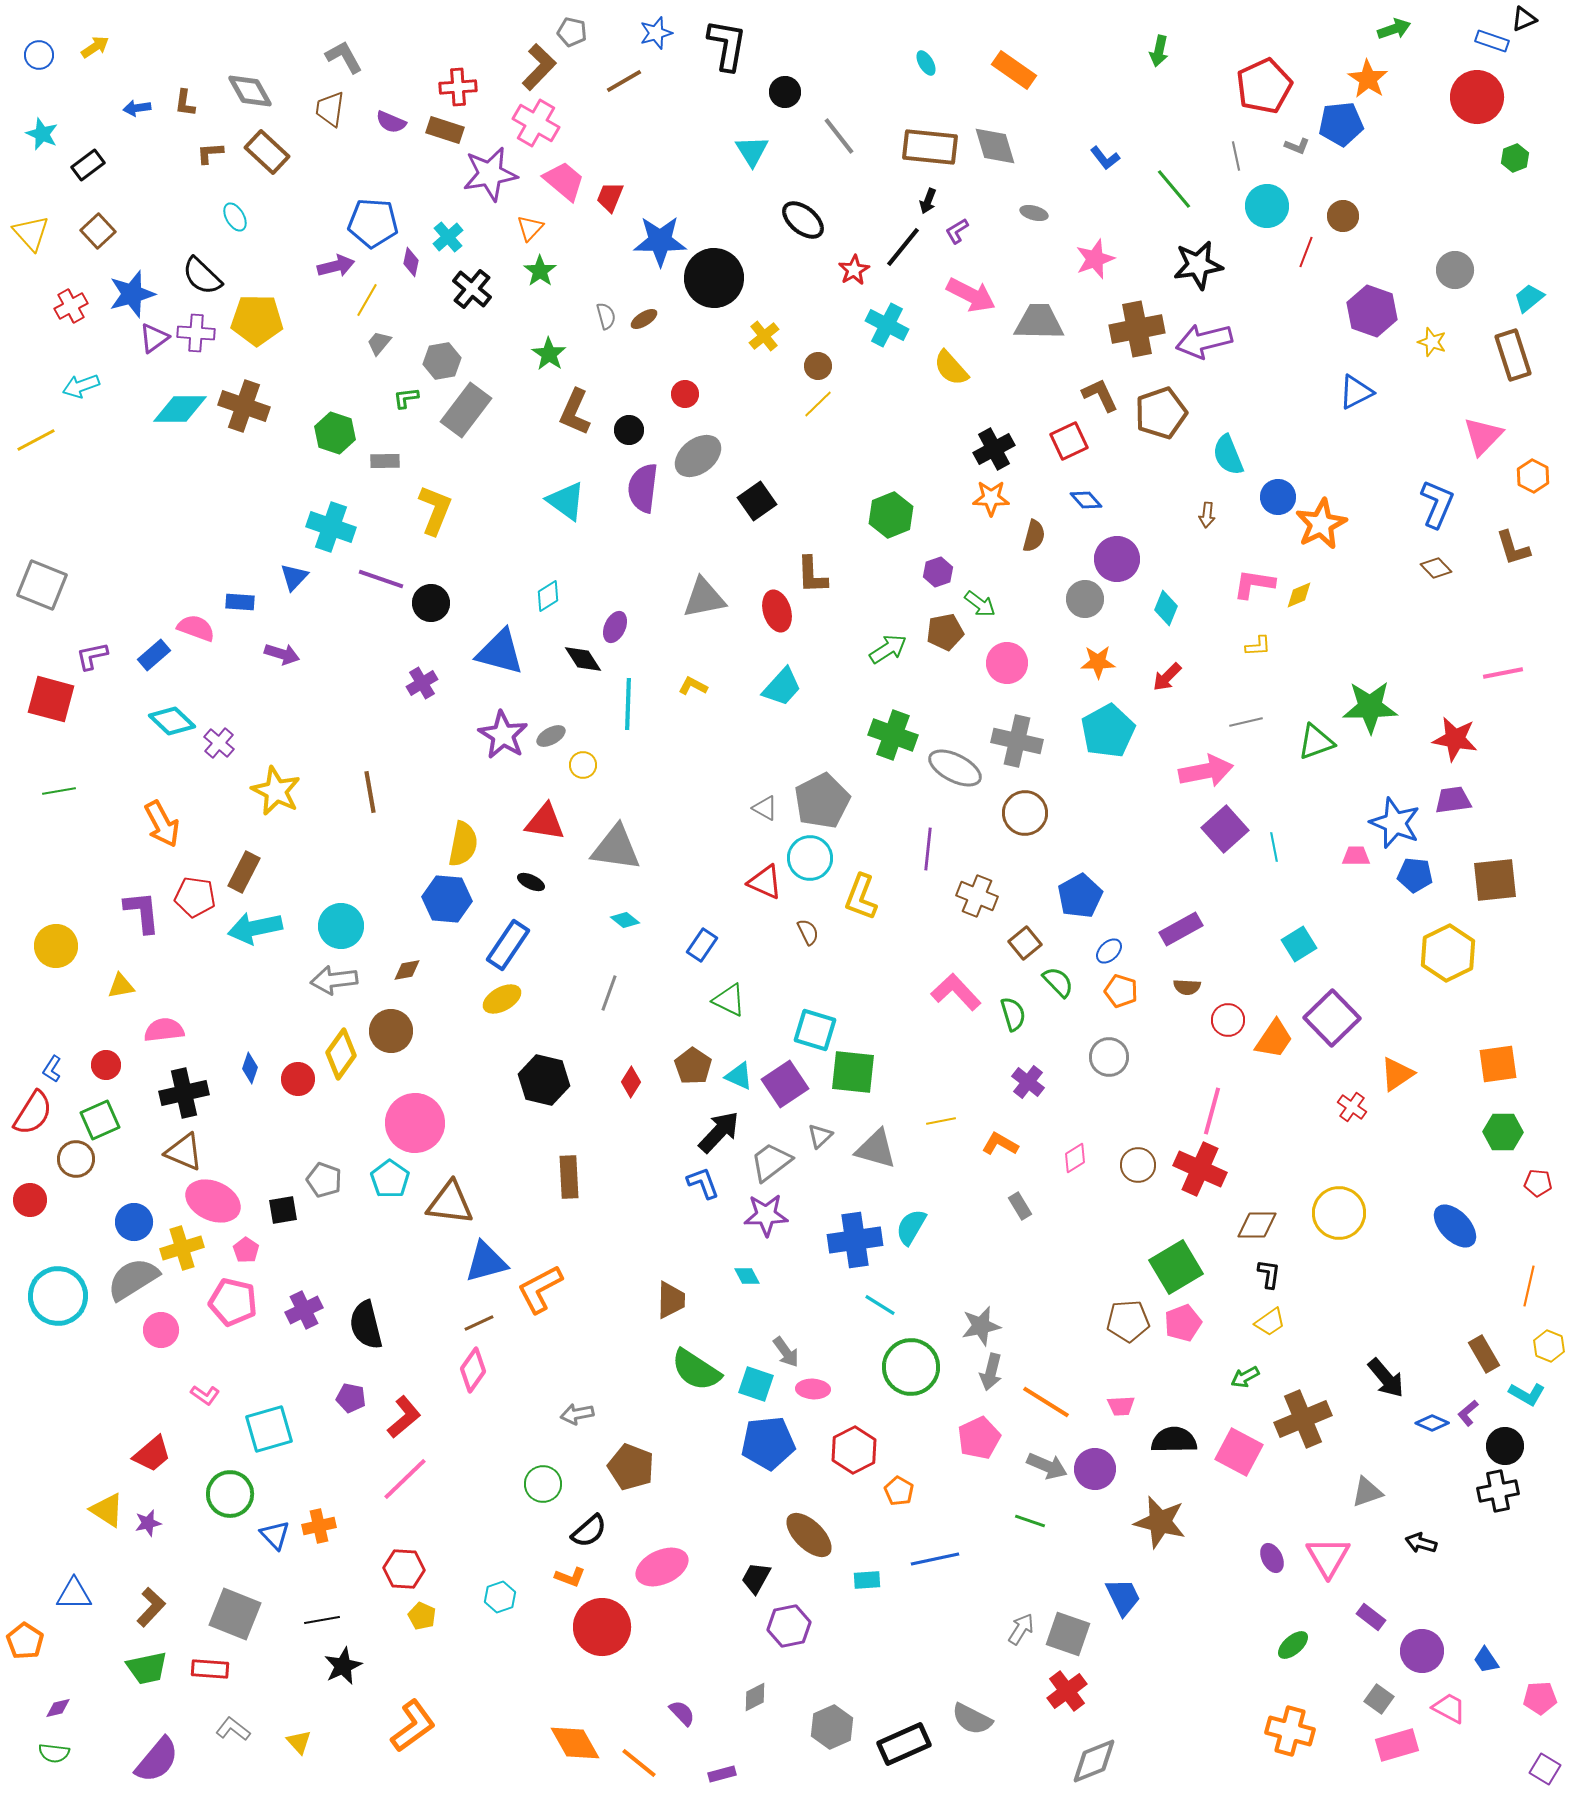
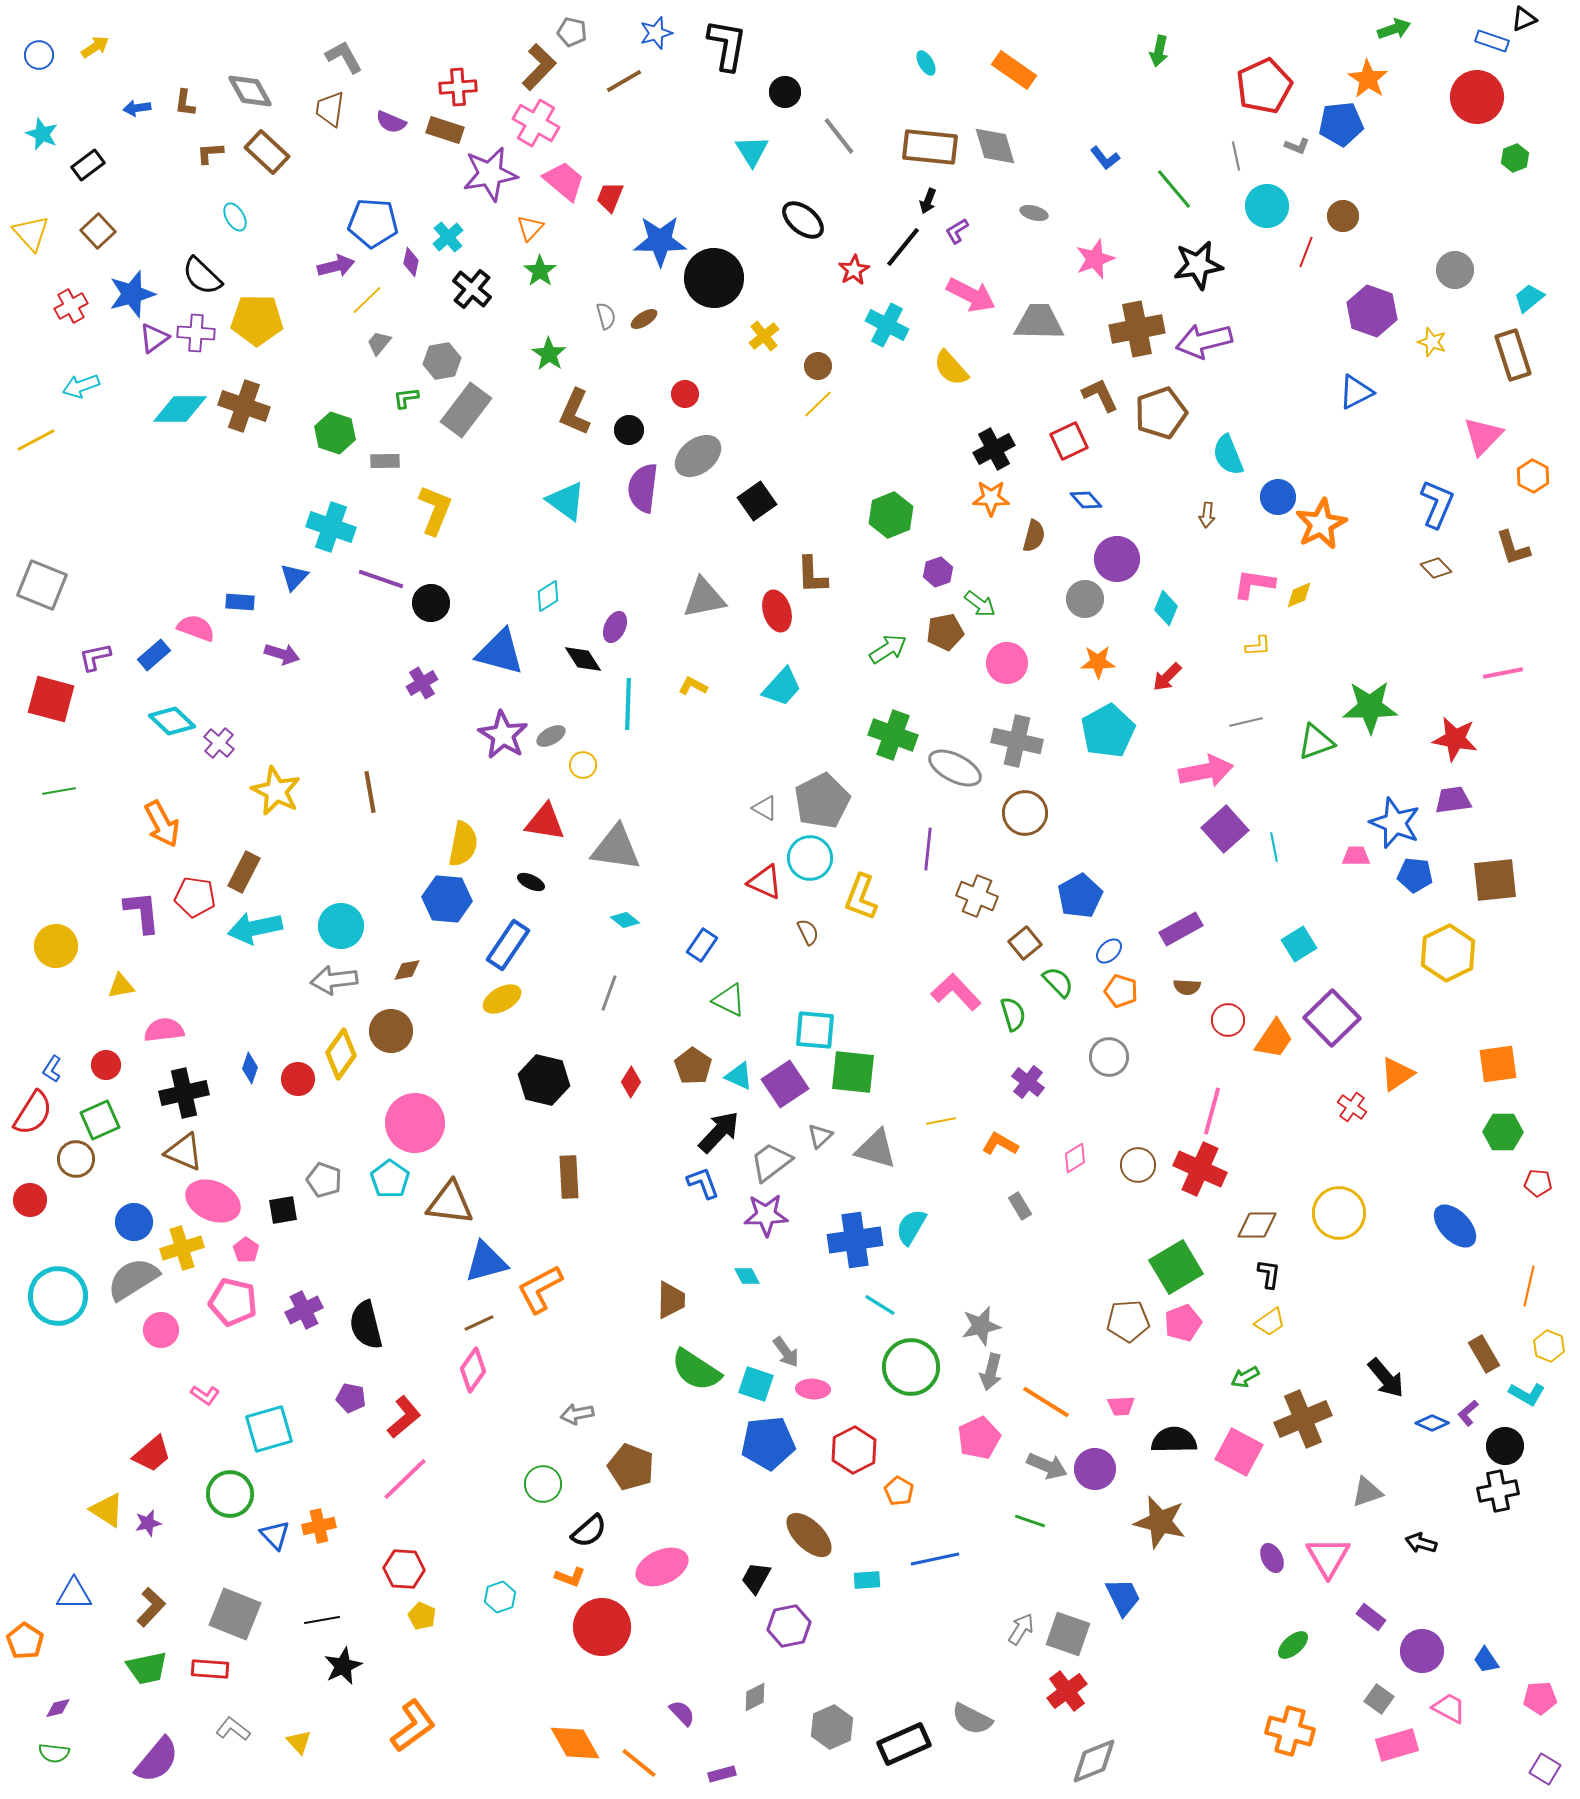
yellow line at (367, 300): rotated 16 degrees clockwise
purple L-shape at (92, 656): moved 3 px right, 1 px down
cyan square at (815, 1030): rotated 12 degrees counterclockwise
